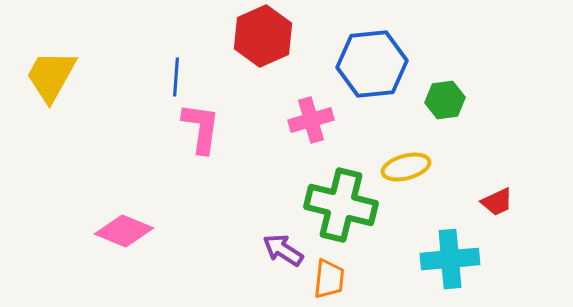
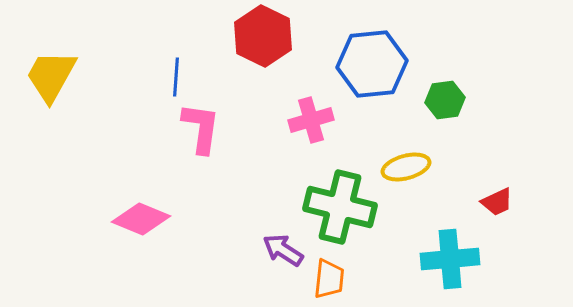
red hexagon: rotated 10 degrees counterclockwise
green cross: moved 1 px left, 2 px down
pink diamond: moved 17 px right, 12 px up
